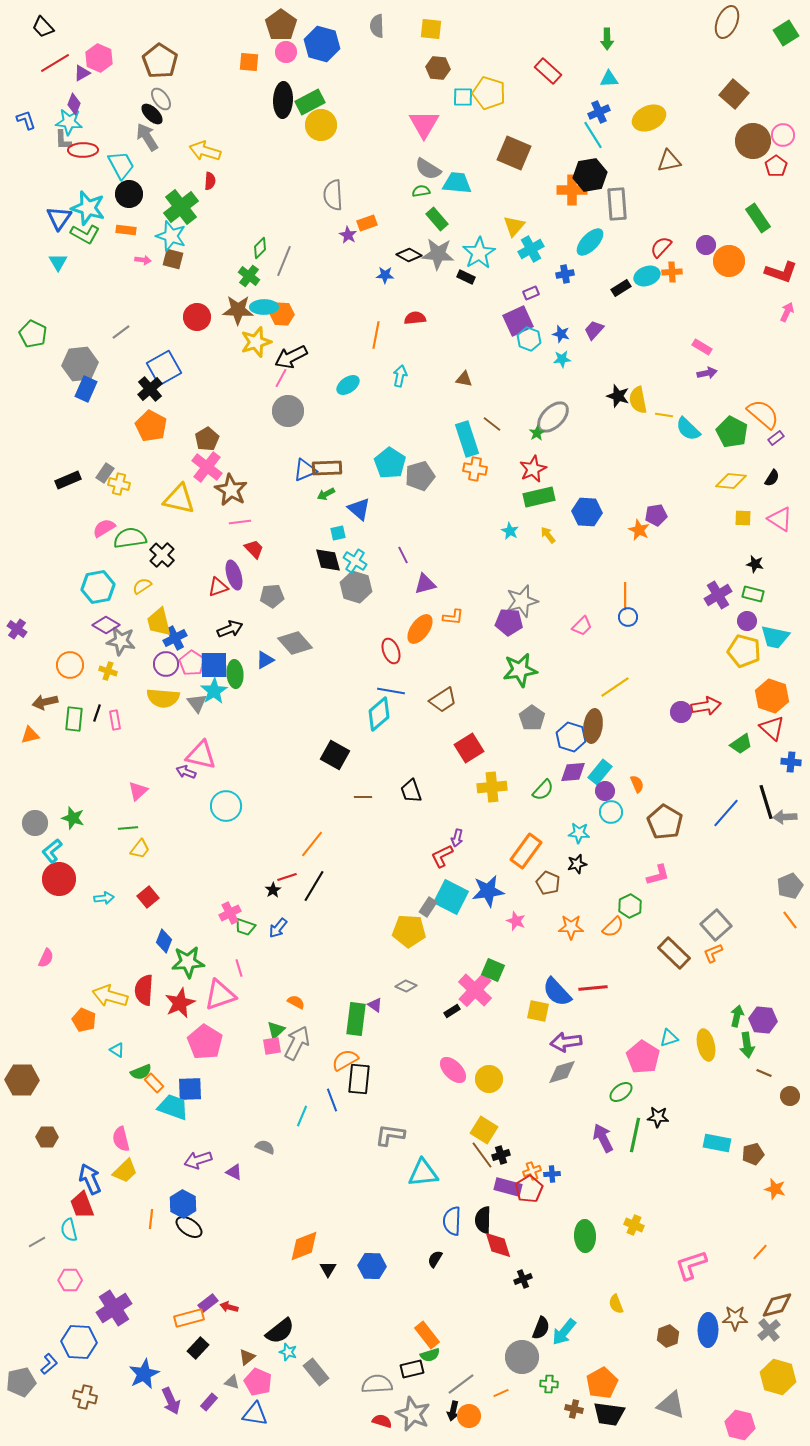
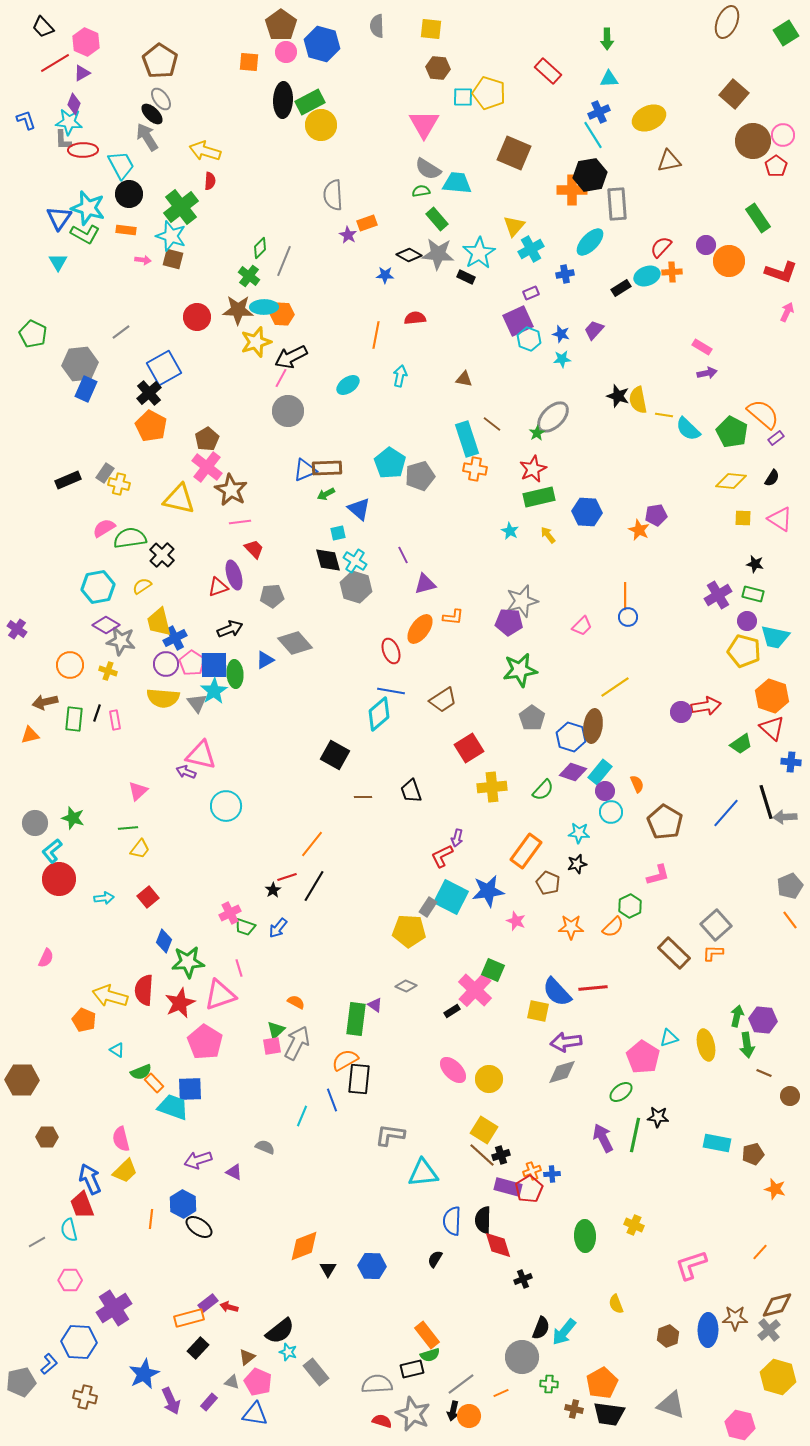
pink hexagon at (99, 58): moved 13 px left, 16 px up
black cross at (150, 389): moved 1 px left, 4 px down
purple diamond at (573, 772): rotated 24 degrees clockwise
orange L-shape at (713, 953): rotated 25 degrees clockwise
brown line at (482, 1155): rotated 12 degrees counterclockwise
black ellipse at (189, 1227): moved 10 px right
